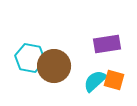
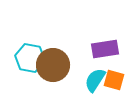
purple rectangle: moved 2 px left, 5 px down
brown circle: moved 1 px left, 1 px up
cyan semicircle: moved 1 px up; rotated 15 degrees counterclockwise
